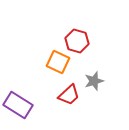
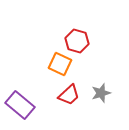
orange square: moved 2 px right, 2 px down
gray star: moved 7 px right, 12 px down
purple rectangle: moved 2 px right; rotated 8 degrees clockwise
